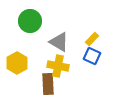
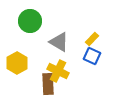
yellow cross: moved 5 px down; rotated 15 degrees clockwise
